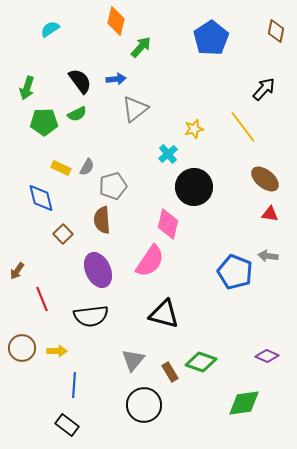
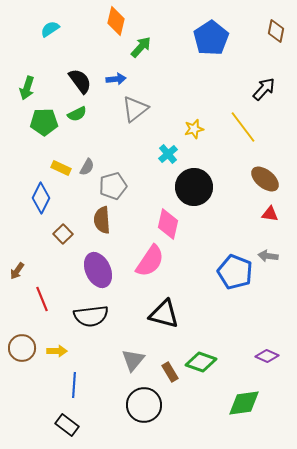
blue diamond at (41, 198): rotated 40 degrees clockwise
